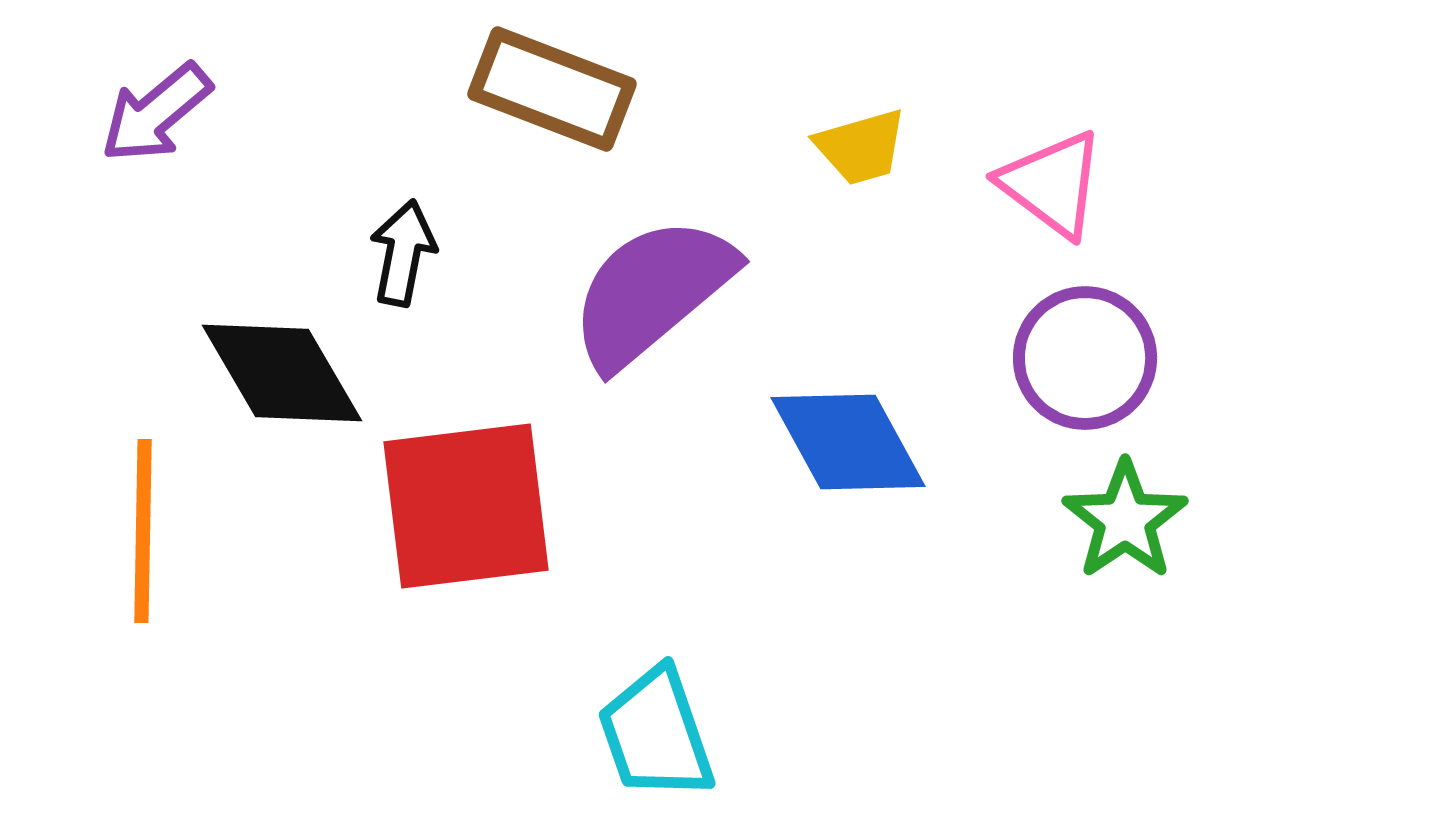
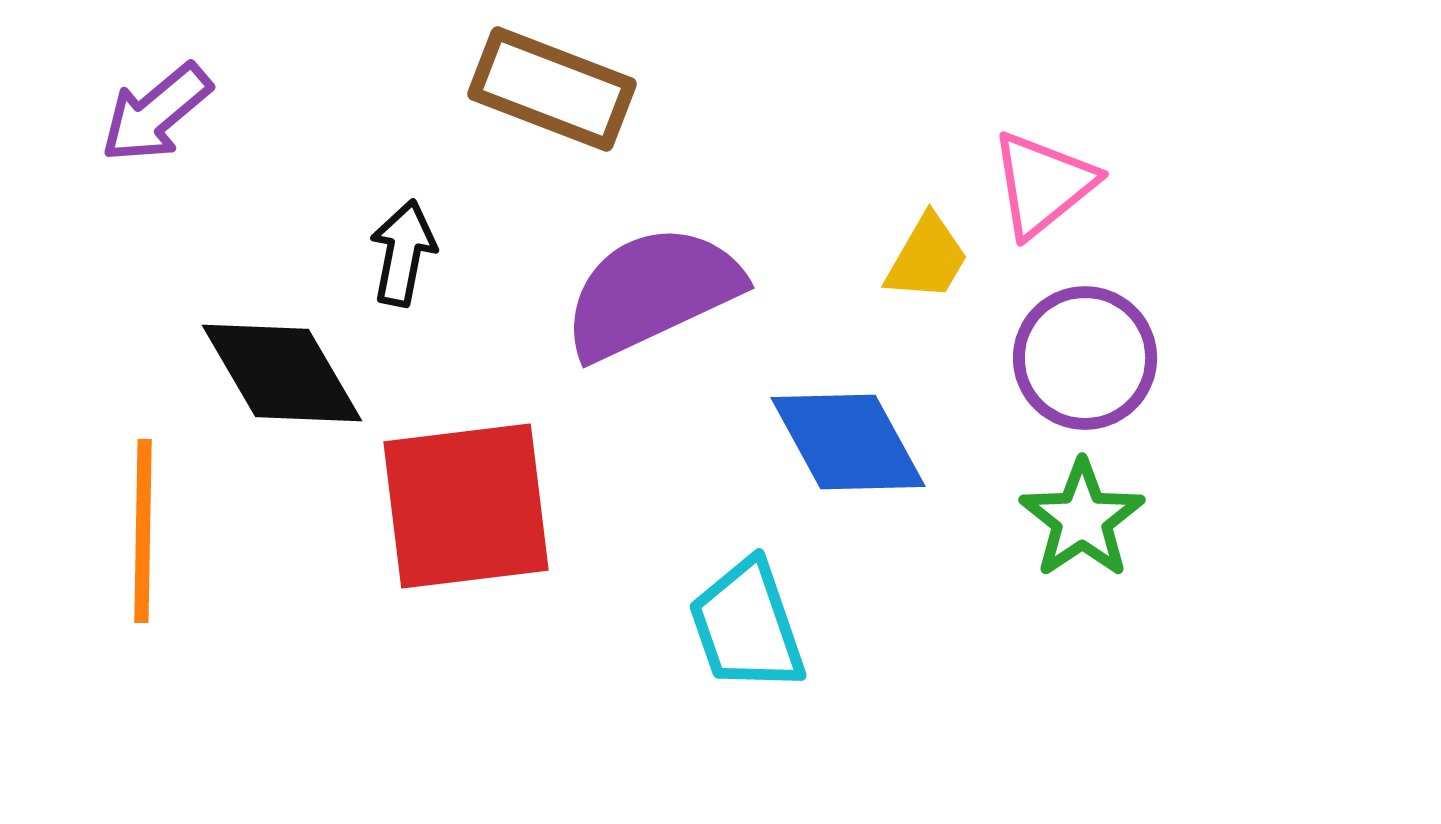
yellow trapezoid: moved 66 px right, 111 px down; rotated 44 degrees counterclockwise
pink triangle: moved 9 px left; rotated 44 degrees clockwise
purple semicircle: rotated 15 degrees clockwise
green star: moved 43 px left, 1 px up
cyan trapezoid: moved 91 px right, 108 px up
